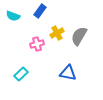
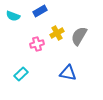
blue rectangle: rotated 24 degrees clockwise
